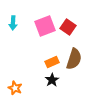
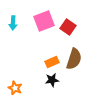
pink square: moved 1 px left, 5 px up
black star: rotated 24 degrees clockwise
